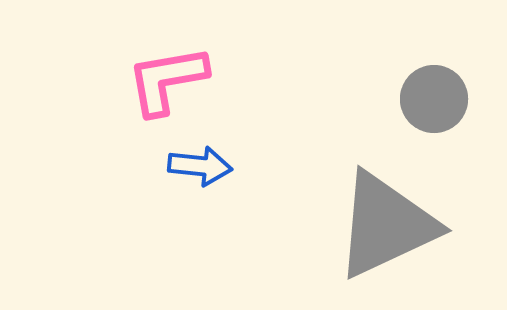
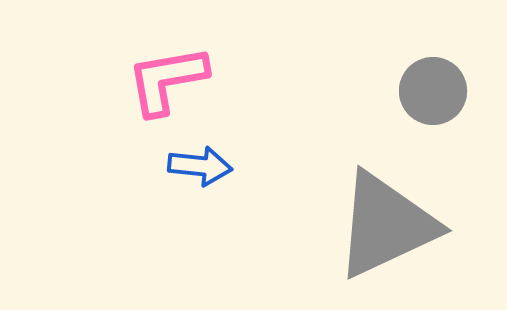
gray circle: moved 1 px left, 8 px up
